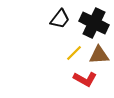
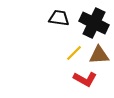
black trapezoid: moved 1 px left, 1 px up; rotated 120 degrees counterclockwise
